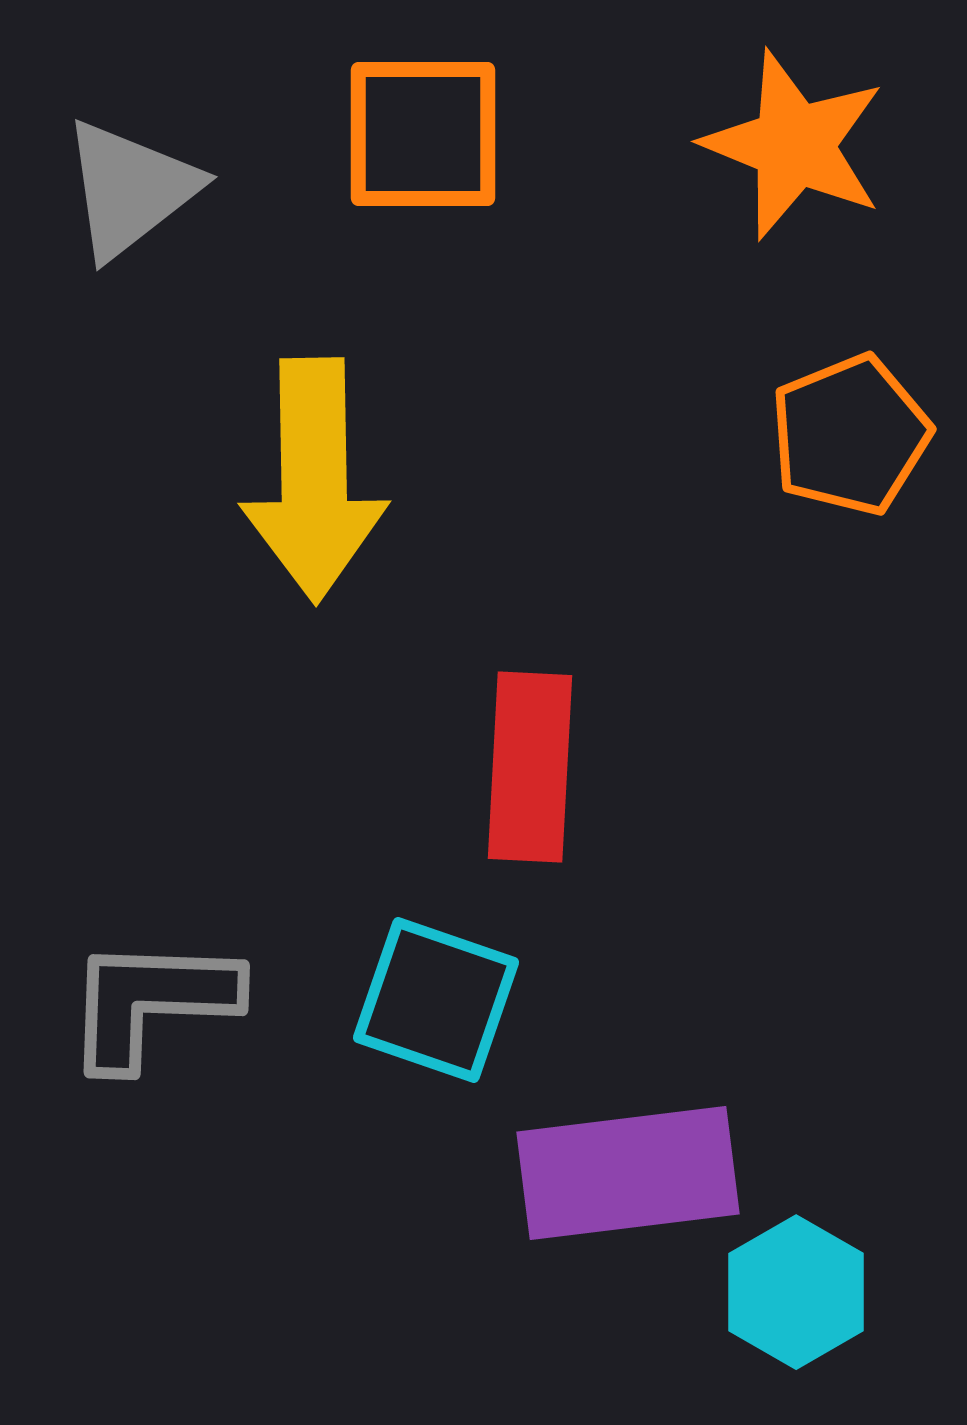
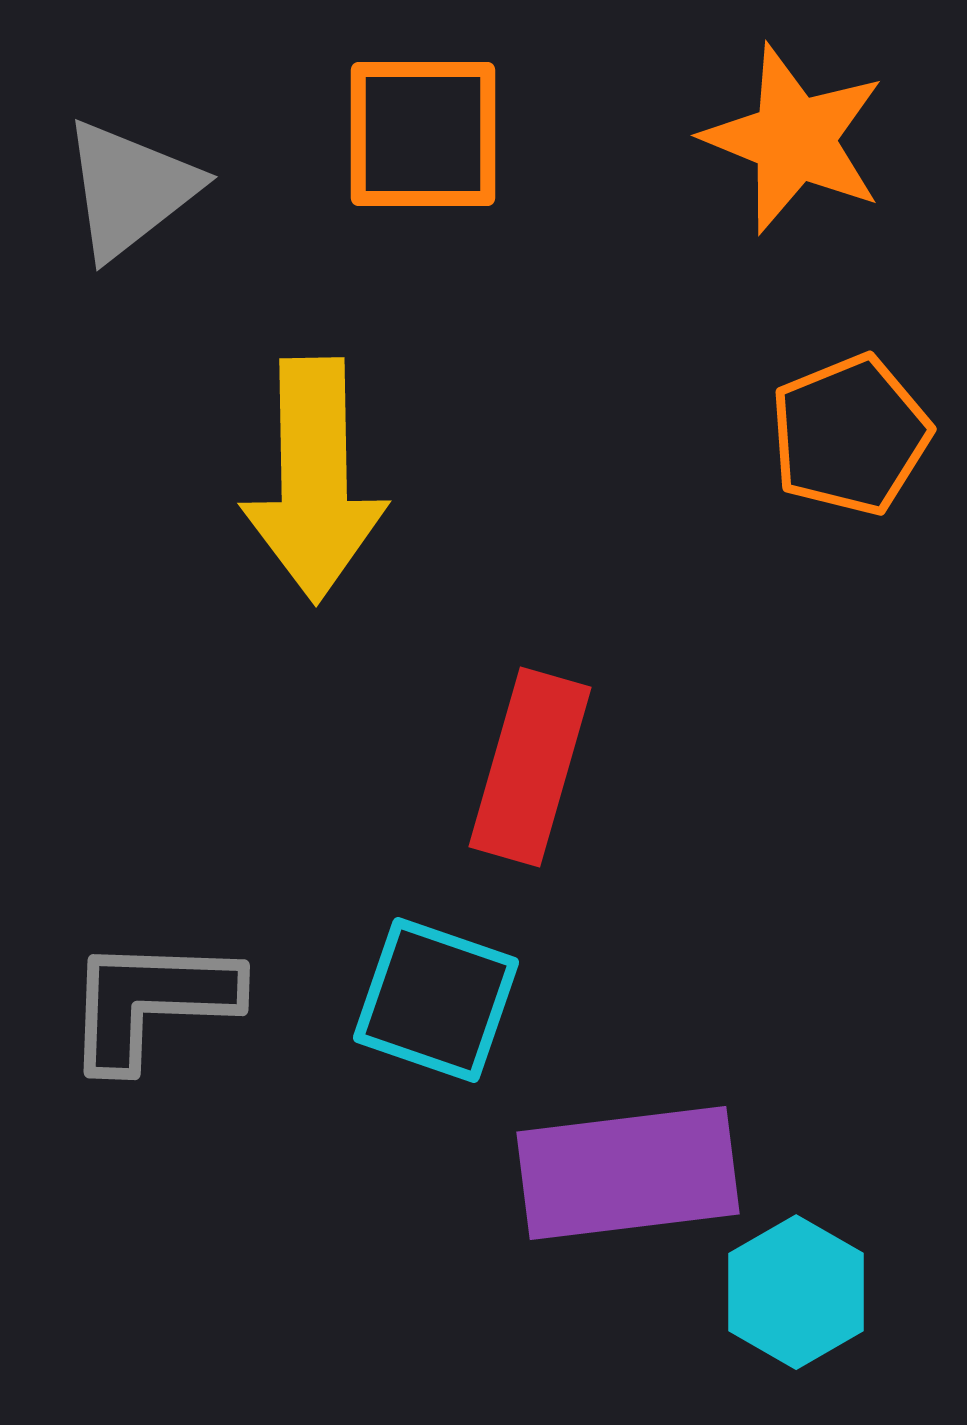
orange star: moved 6 px up
red rectangle: rotated 13 degrees clockwise
